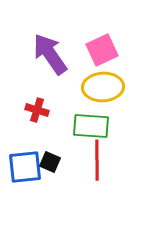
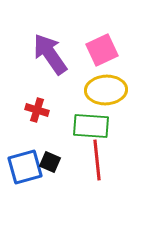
yellow ellipse: moved 3 px right, 3 px down
red line: rotated 6 degrees counterclockwise
blue square: rotated 9 degrees counterclockwise
